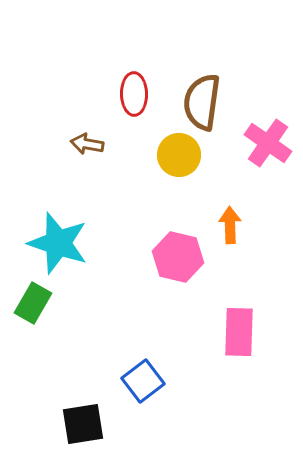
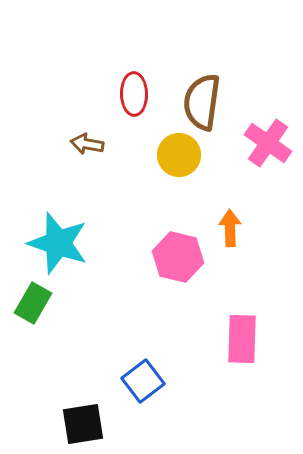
orange arrow: moved 3 px down
pink rectangle: moved 3 px right, 7 px down
